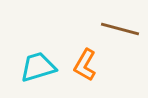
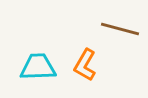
cyan trapezoid: rotated 15 degrees clockwise
